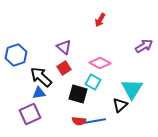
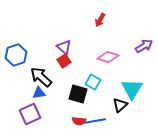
pink diamond: moved 8 px right, 6 px up; rotated 10 degrees counterclockwise
red square: moved 7 px up
